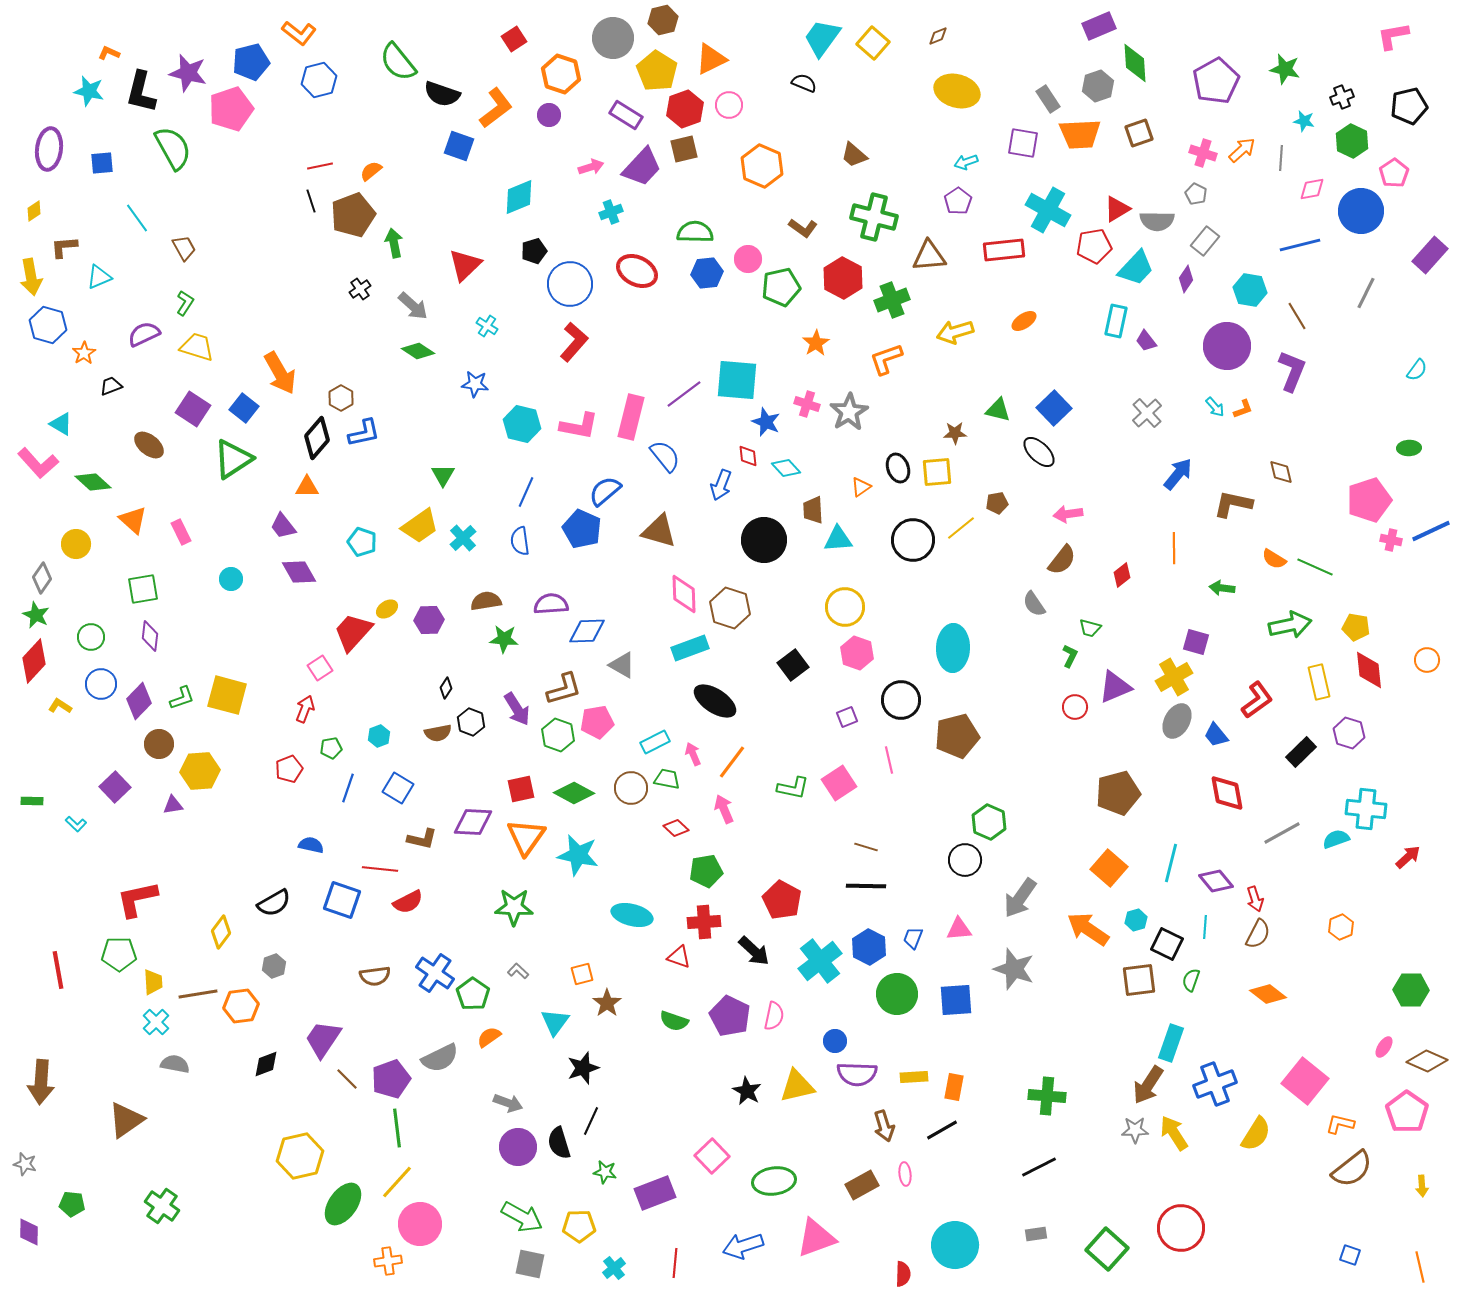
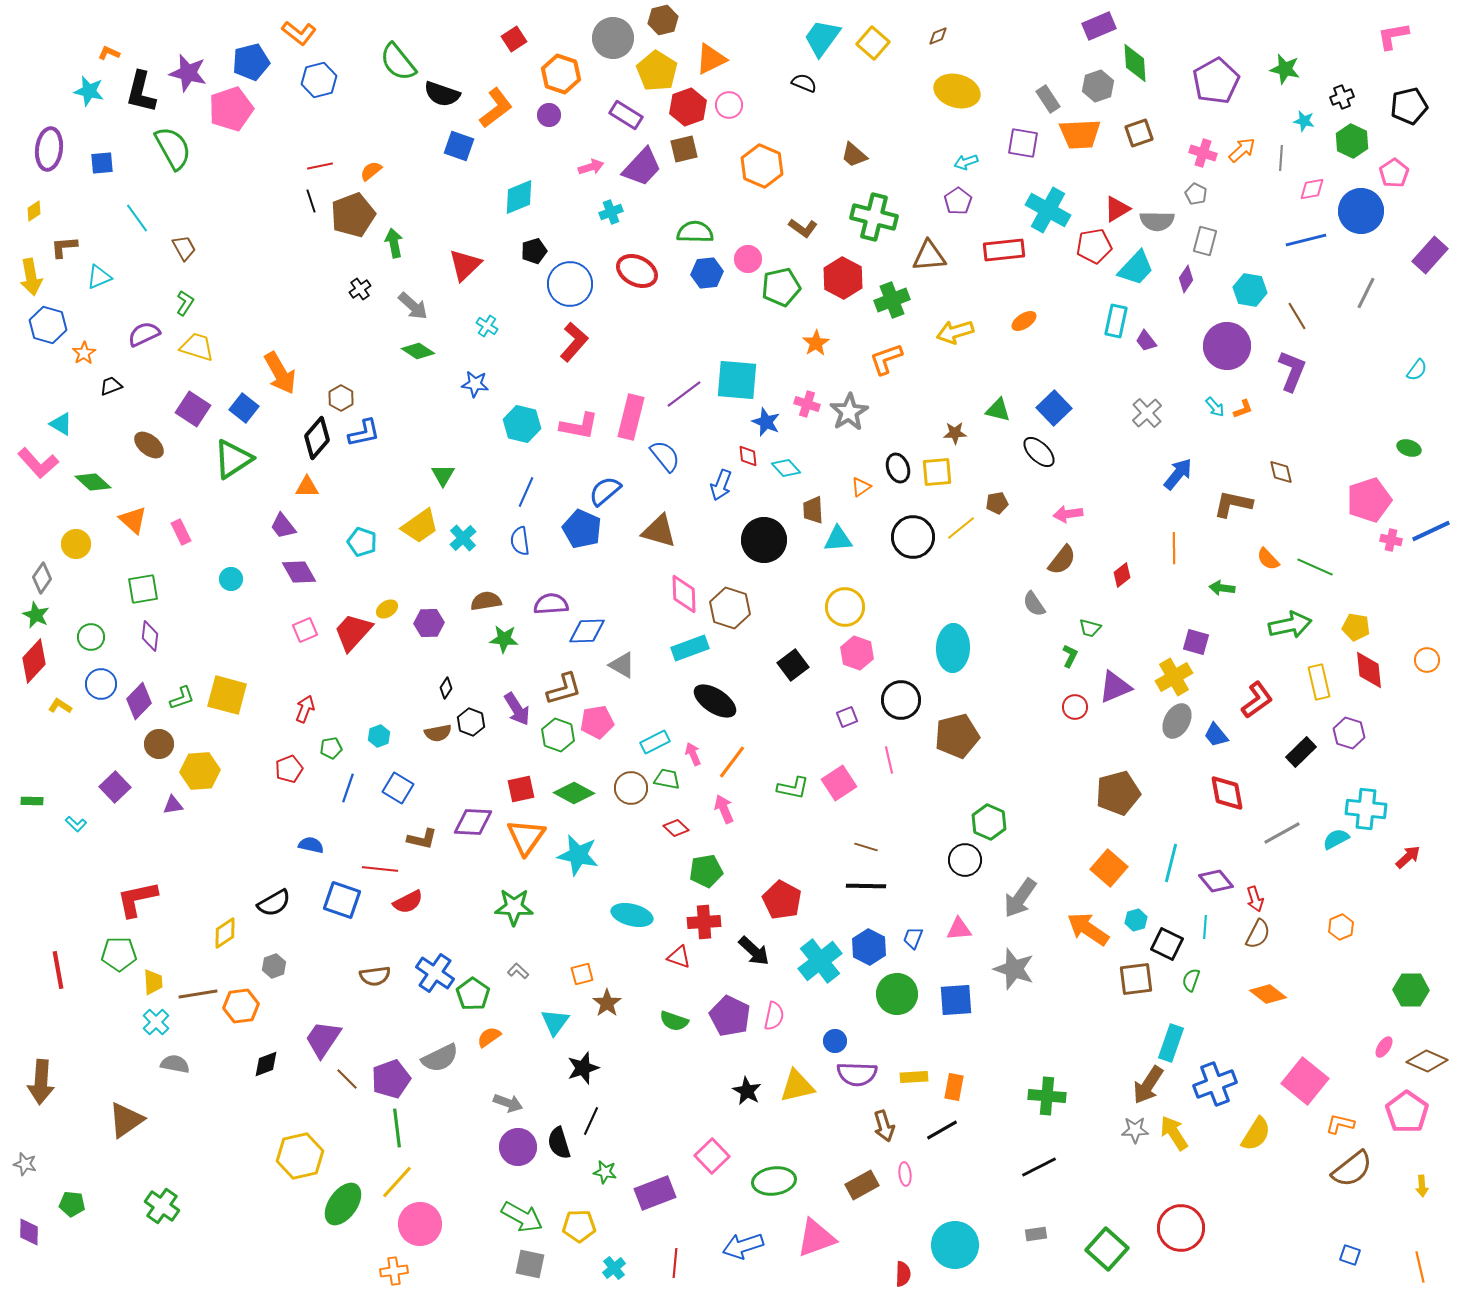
red hexagon at (685, 109): moved 3 px right, 2 px up
gray rectangle at (1205, 241): rotated 24 degrees counterclockwise
blue line at (1300, 245): moved 6 px right, 5 px up
green ellipse at (1409, 448): rotated 20 degrees clockwise
black circle at (913, 540): moved 3 px up
orange semicircle at (1274, 559): moved 6 px left; rotated 15 degrees clockwise
purple hexagon at (429, 620): moved 3 px down
pink square at (320, 668): moved 15 px left, 38 px up; rotated 10 degrees clockwise
cyan semicircle at (1336, 839): rotated 8 degrees counterclockwise
yellow diamond at (221, 932): moved 4 px right, 1 px down; rotated 20 degrees clockwise
brown square at (1139, 980): moved 3 px left, 1 px up
orange cross at (388, 1261): moved 6 px right, 10 px down
